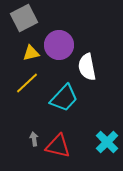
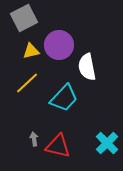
yellow triangle: moved 2 px up
cyan cross: moved 1 px down
